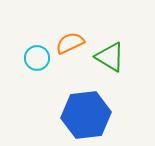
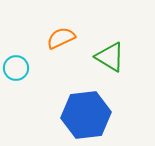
orange semicircle: moved 9 px left, 5 px up
cyan circle: moved 21 px left, 10 px down
